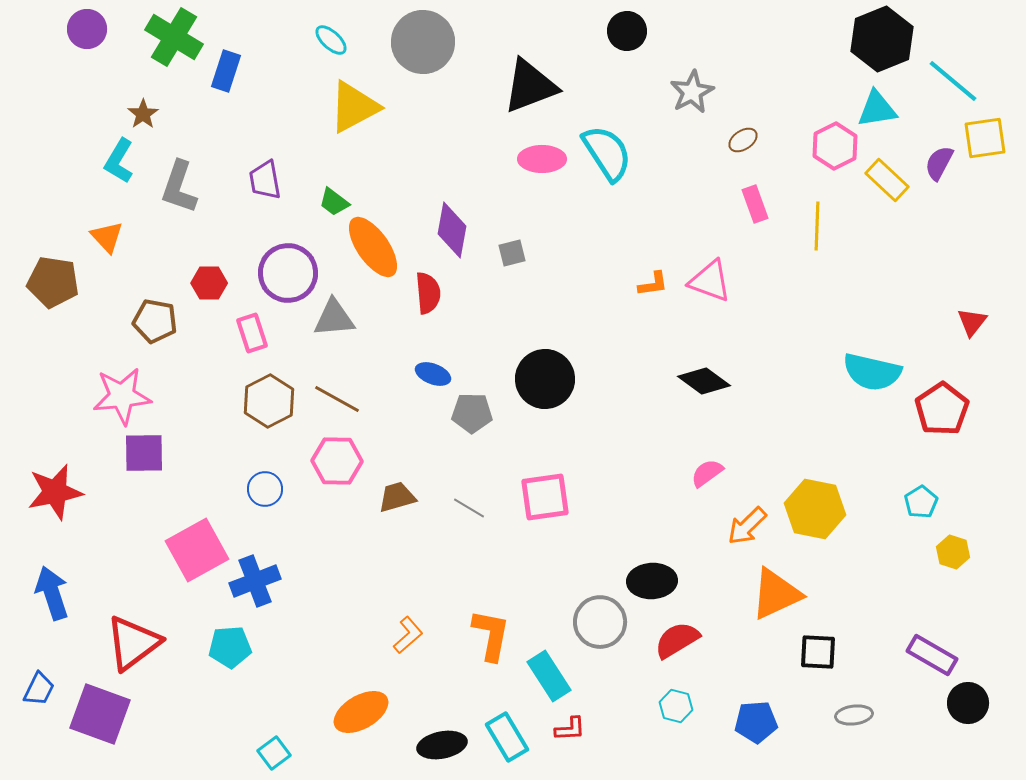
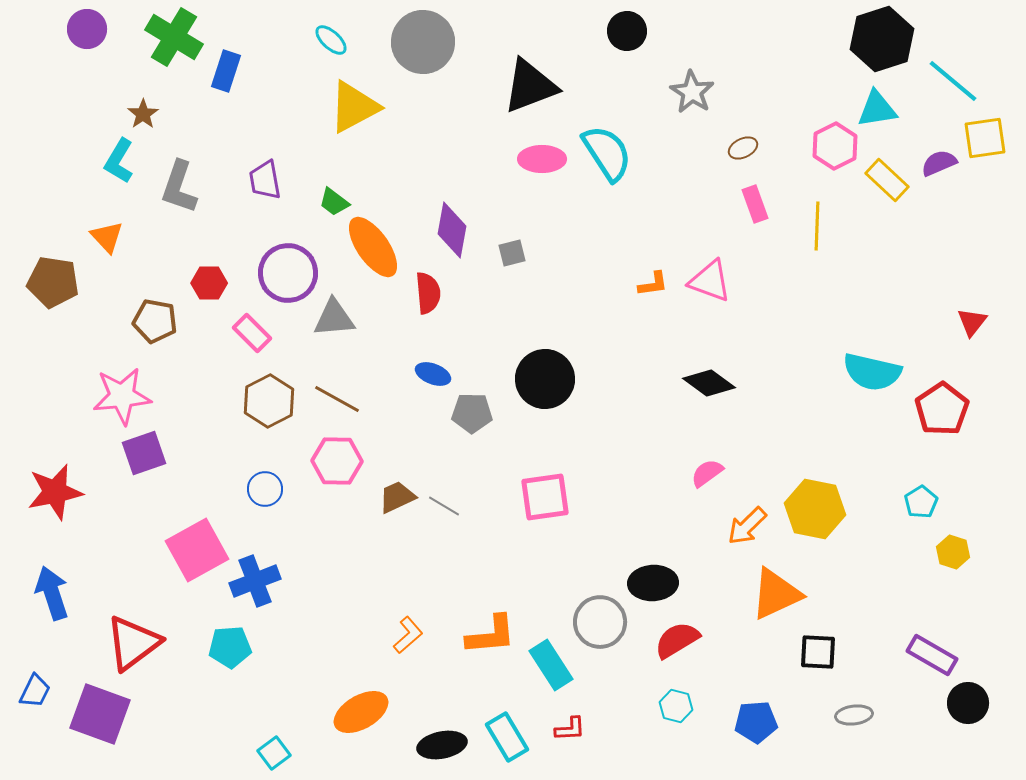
black hexagon at (882, 39): rotated 4 degrees clockwise
gray star at (692, 92): rotated 12 degrees counterclockwise
brown ellipse at (743, 140): moved 8 px down; rotated 8 degrees clockwise
purple semicircle at (939, 163): rotated 39 degrees clockwise
pink rectangle at (252, 333): rotated 27 degrees counterclockwise
black diamond at (704, 381): moved 5 px right, 2 px down
purple square at (144, 453): rotated 18 degrees counterclockwise
brown trapezoid at (397, 497): rotated 9 degrees counterclockwise
gray line at (469, 508): moved 25 px left, 2 px up
black ellipse at (652, 581): moved 1 px right, 2 px down
orange L-shape at (491, 635): rotated 74 degrees clockwise
cyan rectangle at (549, 676): moved 2 px right, 11 px up
blue trapezoid at (39, 689): moved 4 px left, 2 px down
